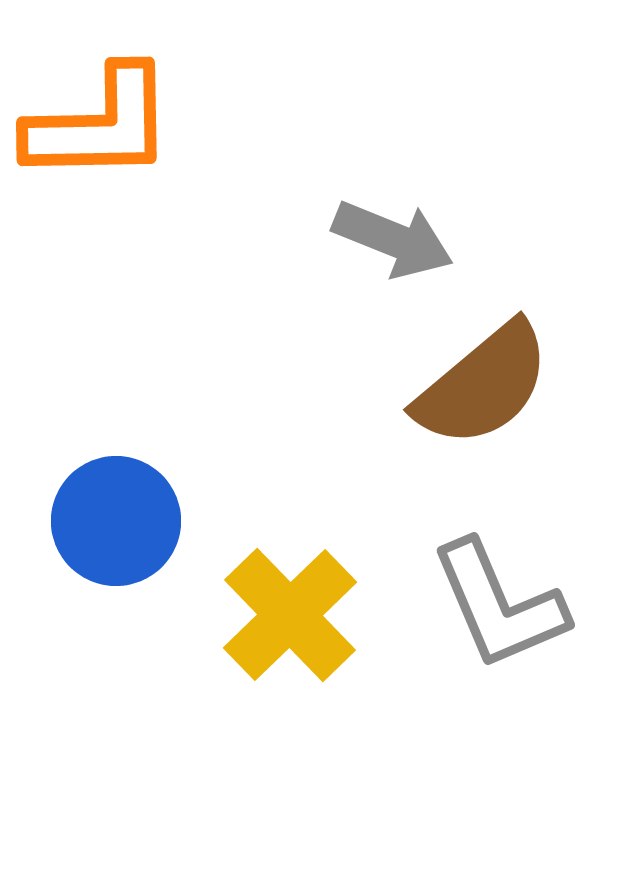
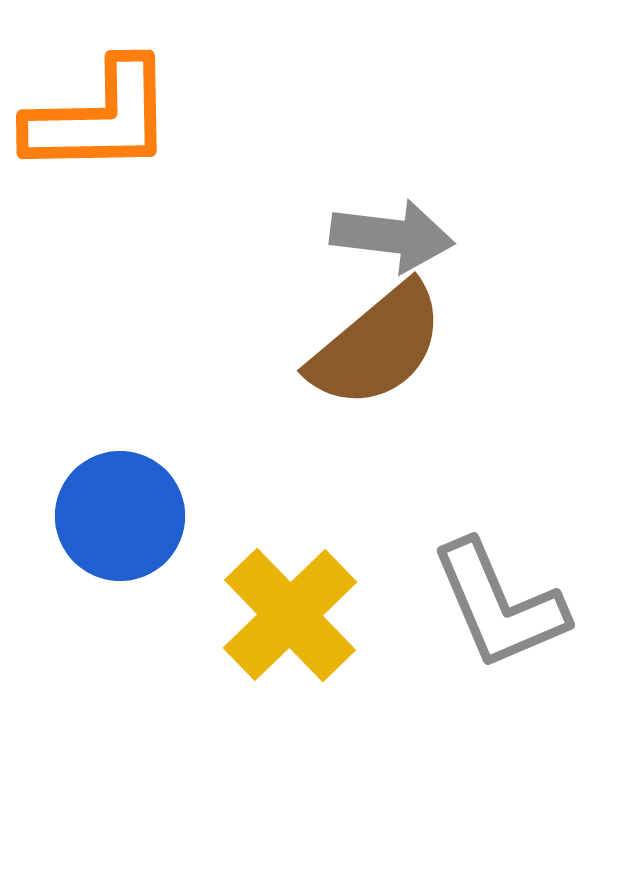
orange L-shape: moved 7 px up
gray arrow: moved 1 px left, 3 px up; rotated 15 degrees counterclockwise
brown semicircle: moved 106 px left, 39 px up
blue circle: moved 4 px right, 5 px up
